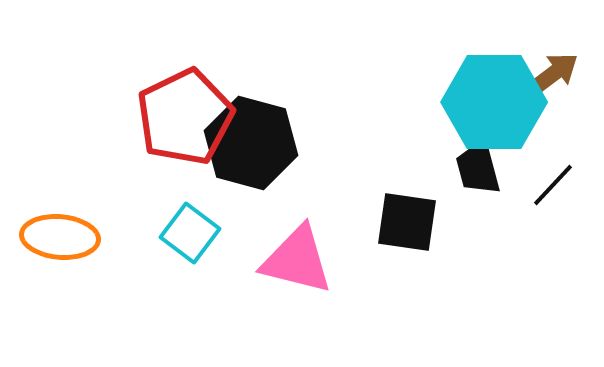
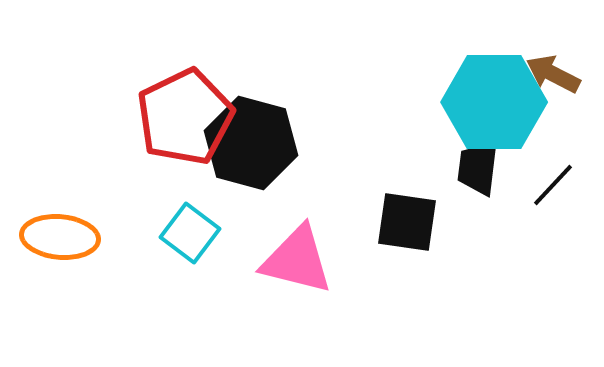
brown arrow: rotated 116 degrees counterclockwise
black trapezoid: rotated 22 degrees clockwise
